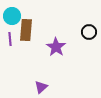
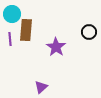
cyan circle: moved 2 px up
